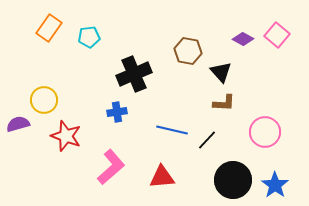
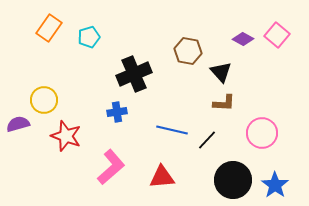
cyan pentagon: rotated 10 degrees counterclockwise
pink circle: moved 3 px left, 1 px down
